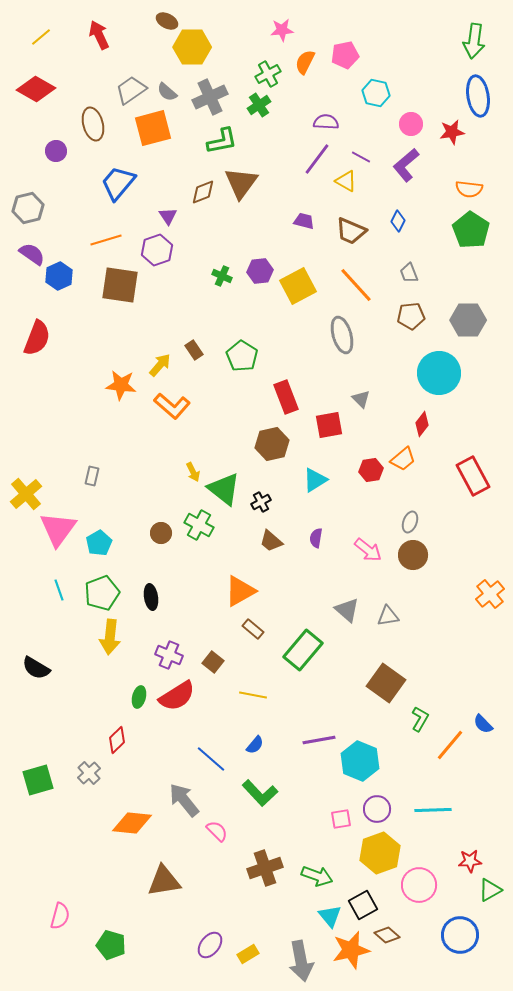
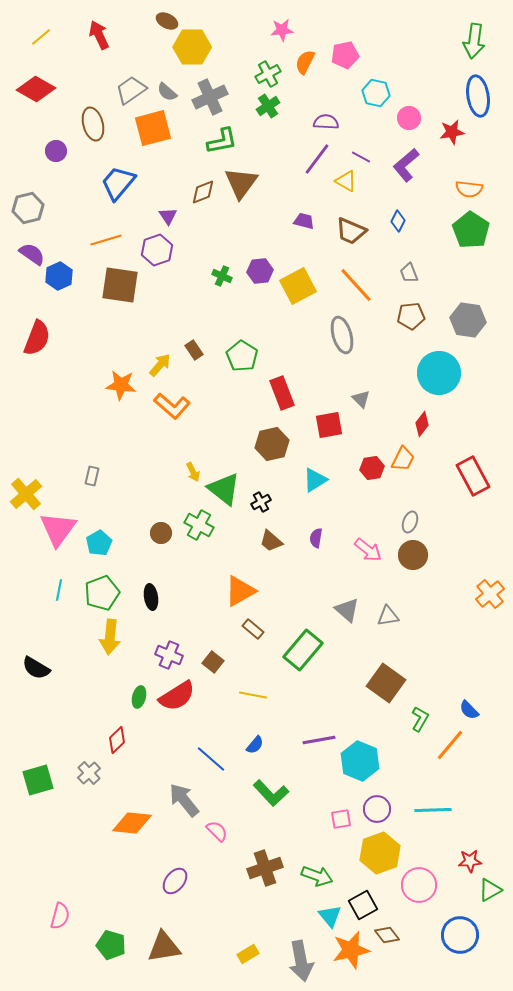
green cross at (259, 105): moved 9 px right, 1 px down
pink circle at (411, 124): moved 2 px left, 6 px up
gray hexagon at (468, 320): rotated 8 degrees clockwise
red rectangle at (286, 397): moved 4 px left, 4 px up
orange trapezoid at (403, 459): rotated 24 degrees counterclockwise
red hexagon at (371, 470): moved 1 px right, 2 px up
cyan line at (59, 590): rotated 30 degrees clockwise
blue semicircle at (483, 724): moved 14 px left, 14 px up
green L-shape at (260, 793): moved 11 px right
brown triangle at (164, 881): moved 66 px down
brown diamond at (387, 935): rotated 10 degrees clockwise
purple ellipse at (210, 945): moved 35 px left, 64 px up
